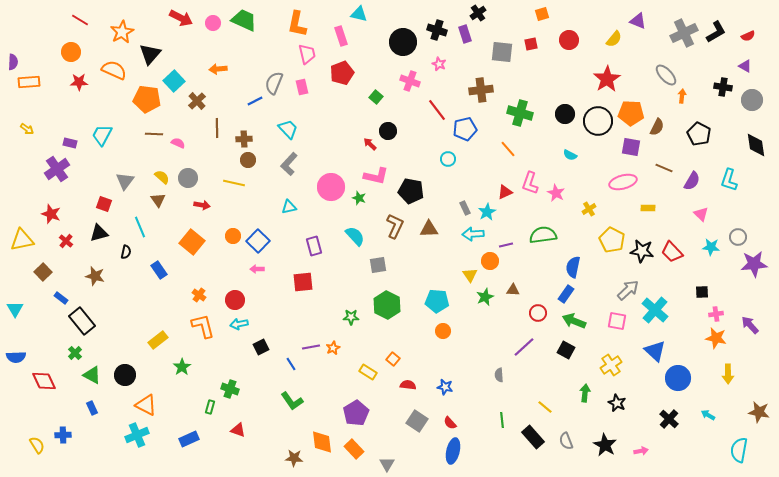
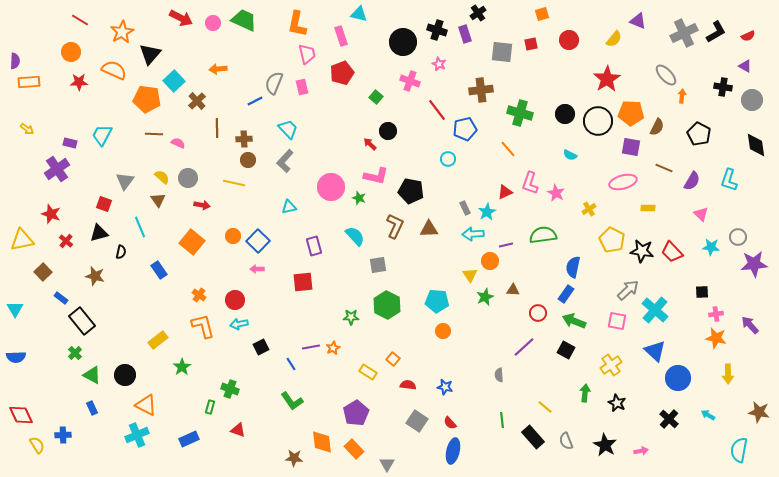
purple semicircle at (13, 62): moved 2 px right, 1 px up
gray L-shape at (289, 164): moved 4 px left, 3 px up
black semicircle at (126, 252): moved 5 px left
red diamond at (44, 381): moved 23 px left, 34 px down
